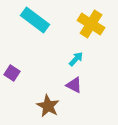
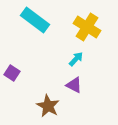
yellow cross: moved 4 px left, 3 px down
